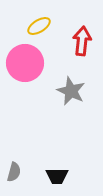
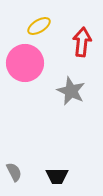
red arrow: moved 1 px down
gray semicircle: rotated 42 degrees counterclockwise
